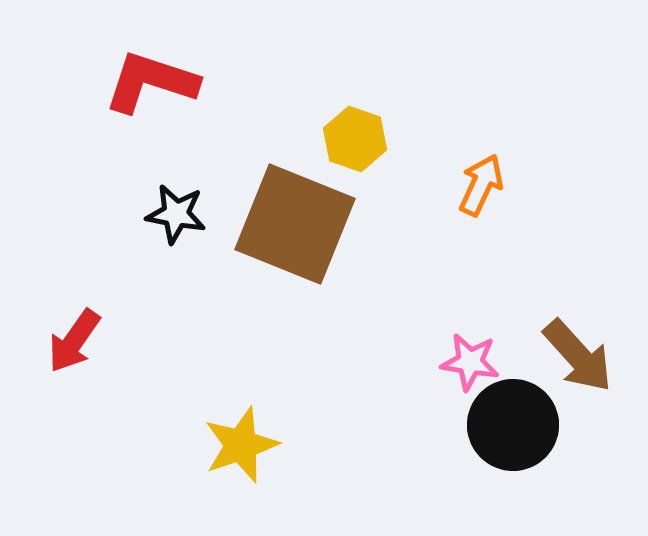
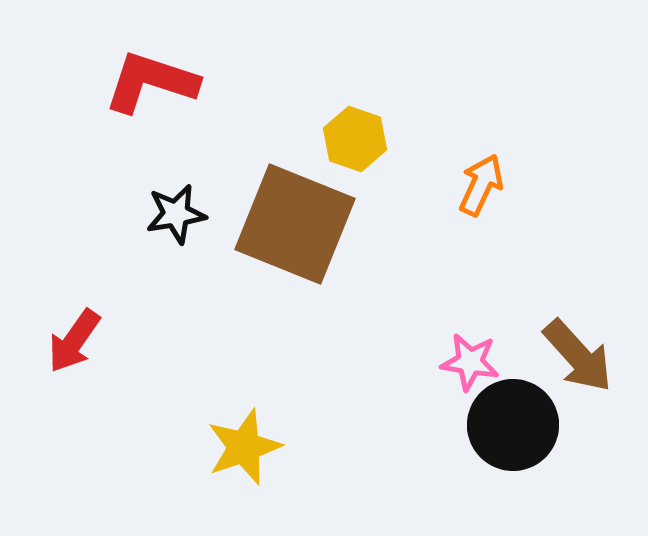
black star: rotated 20 degrees counterclockwise
yellow star: moved 3 px right, 2 px down
